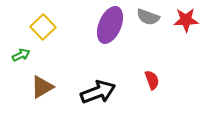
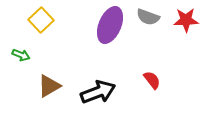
yellow square: moved 2 px left, 7 px up
green arrow: rotated 48 degrees clockwise
red semicircle: rotated 18 degrees counterclockwise
brown triangle: moved 7 px right, 1 px up
